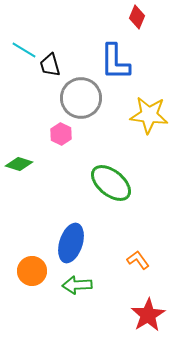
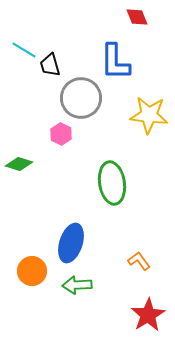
red diamond: rotated 45 degrees counterclockwise
green ellipse: moved 1 px right; rotated 42 degrees clockwise
orange L-shape: moved 1 px right, 1 px down
